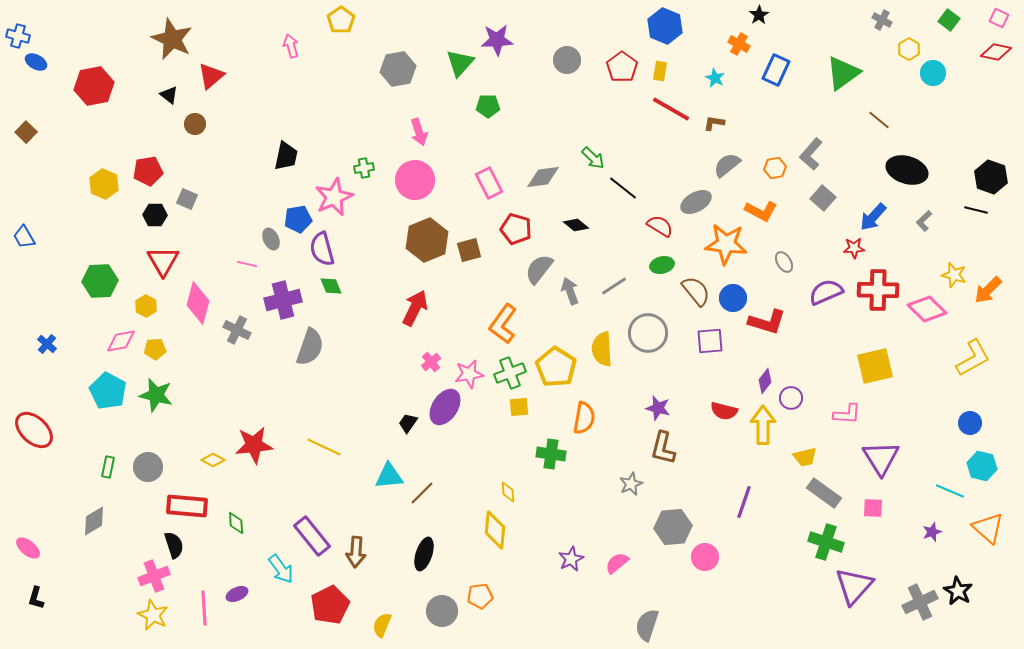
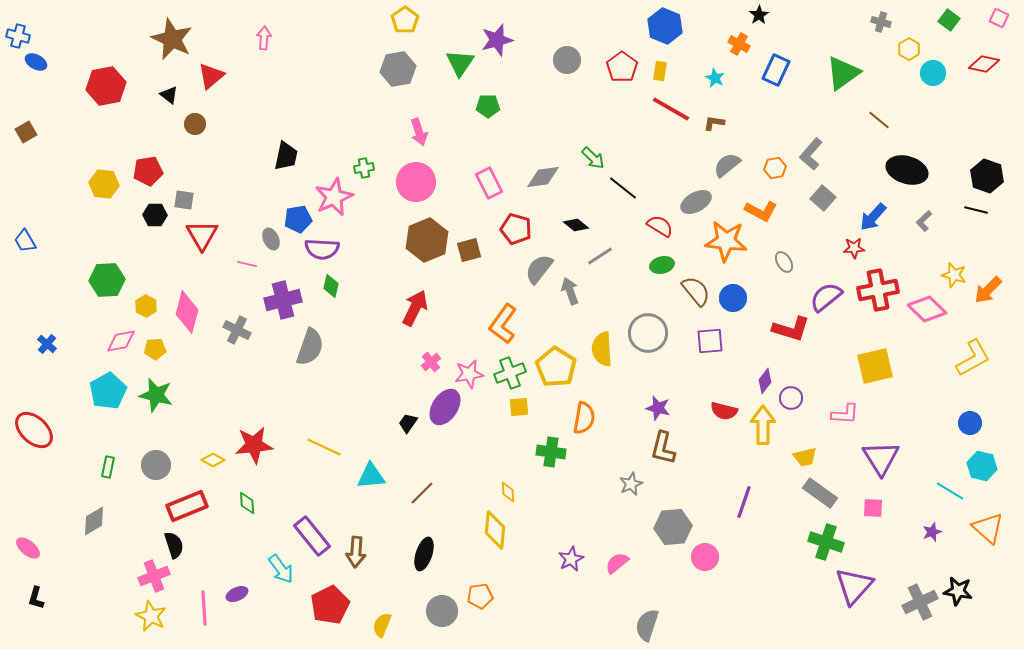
yellow pentagon at (341, 20): moved 64 px right
gray cross at (882, 20): moved 1 px left, 2 px down; rotated 12 degrees counterclockwise
purple star at (497, 40): rotated 12 degrees counterclockwise
pink arrow at (291, 46): moved 27 px left, 8 px up; rotated 20 degrees clockwise
red diamond at (996, 52): moved 12 px left, 12 px down
green triangle at (460, 63): rotated 8 degrees counterclockwise
red hexagon at (94, 86): moved 12 px right
brown square at (26, 132): rotated 15 degrees clockwise
black hexagon at (991, 177): moved 4 px left, 1 px up
pink circle at (415, 180): moved 1 px right, 2 px down
yellow hexagon at (104, 184): rotated 16 degrees counterclockwise
gray square at (187, 199): moved 3 px left, 1 px down; rotated 15 degrees counterclockwise
blue trapezoid at (24, 237): moved 1 px right, 4 px down
orange star at (726, 244): moved 3 px up
purple semicircle at (322, 249): rotated 72 degrees counterclockwise
red triangle at (163, 261): moved 39 px right, 26 px up
green hexagon at (100, 281): moved 7 px right, 1 px up
green diamond at (331, 286): rotated 35 degrees clockwise
gray line at (614, 286): moved 14 px left, 30 px up
red cross at (878, 290): rotated 12 degrees counterclockwise
purple semicircle at (826, 292): moved 5 px down; rotated 16 degrees counterclockwise
pink diamond at (198, 303): moved 11 px left, 9 px down
red L-shape at (767, 322): moved 24 px right, 7 px down
cyan pentagon at (108, 391): rotated 15 degrees clockwise
pink L-shape at (847, 414): moved 2 px left
green cross at (551, 454): moved 2 px up
gray circle at (148, 467): moved 8 px right, 2 px up
cyan triangle at (389, 476): moved 18 px left
cyan line at (950, 491): rotated 8 degrees clockwise
gray rectangle at (824, 493): moved 4 px left
red rectangle at (187, 506): rotated 27 degrees counterclockwise
green diamond at (236, 523): moved 11 px right, 20 px up
black star at (958, 591): rotated 20 degrees counterclockwise
yellow star at (153, 615): moved 2 px left, 1 px down
